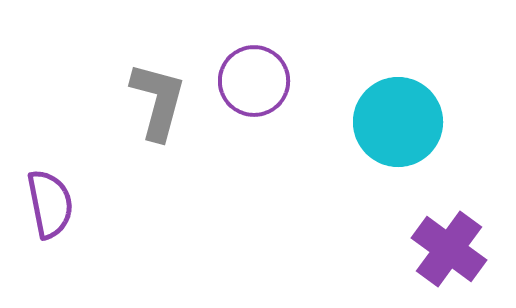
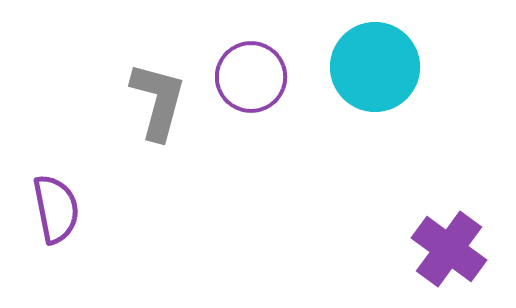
purple circle: moved 3 px left, 4 px up
cyan circle: moved 23 px left, 55 px up
purple semicircle: moved 6 px right, 5 px down
